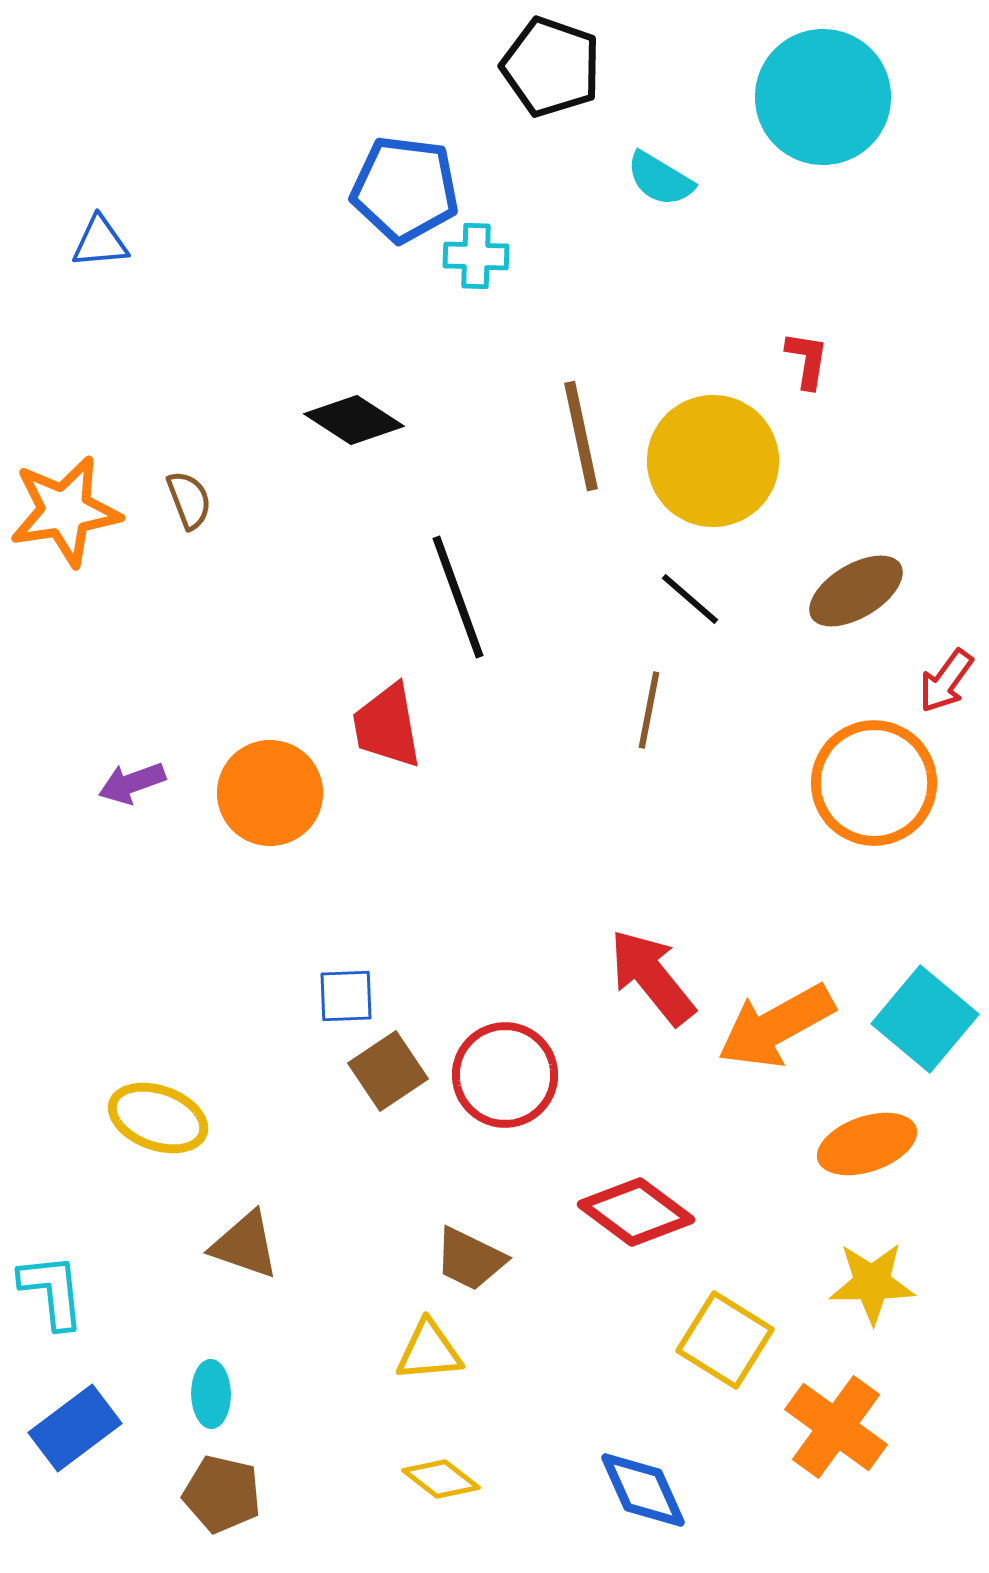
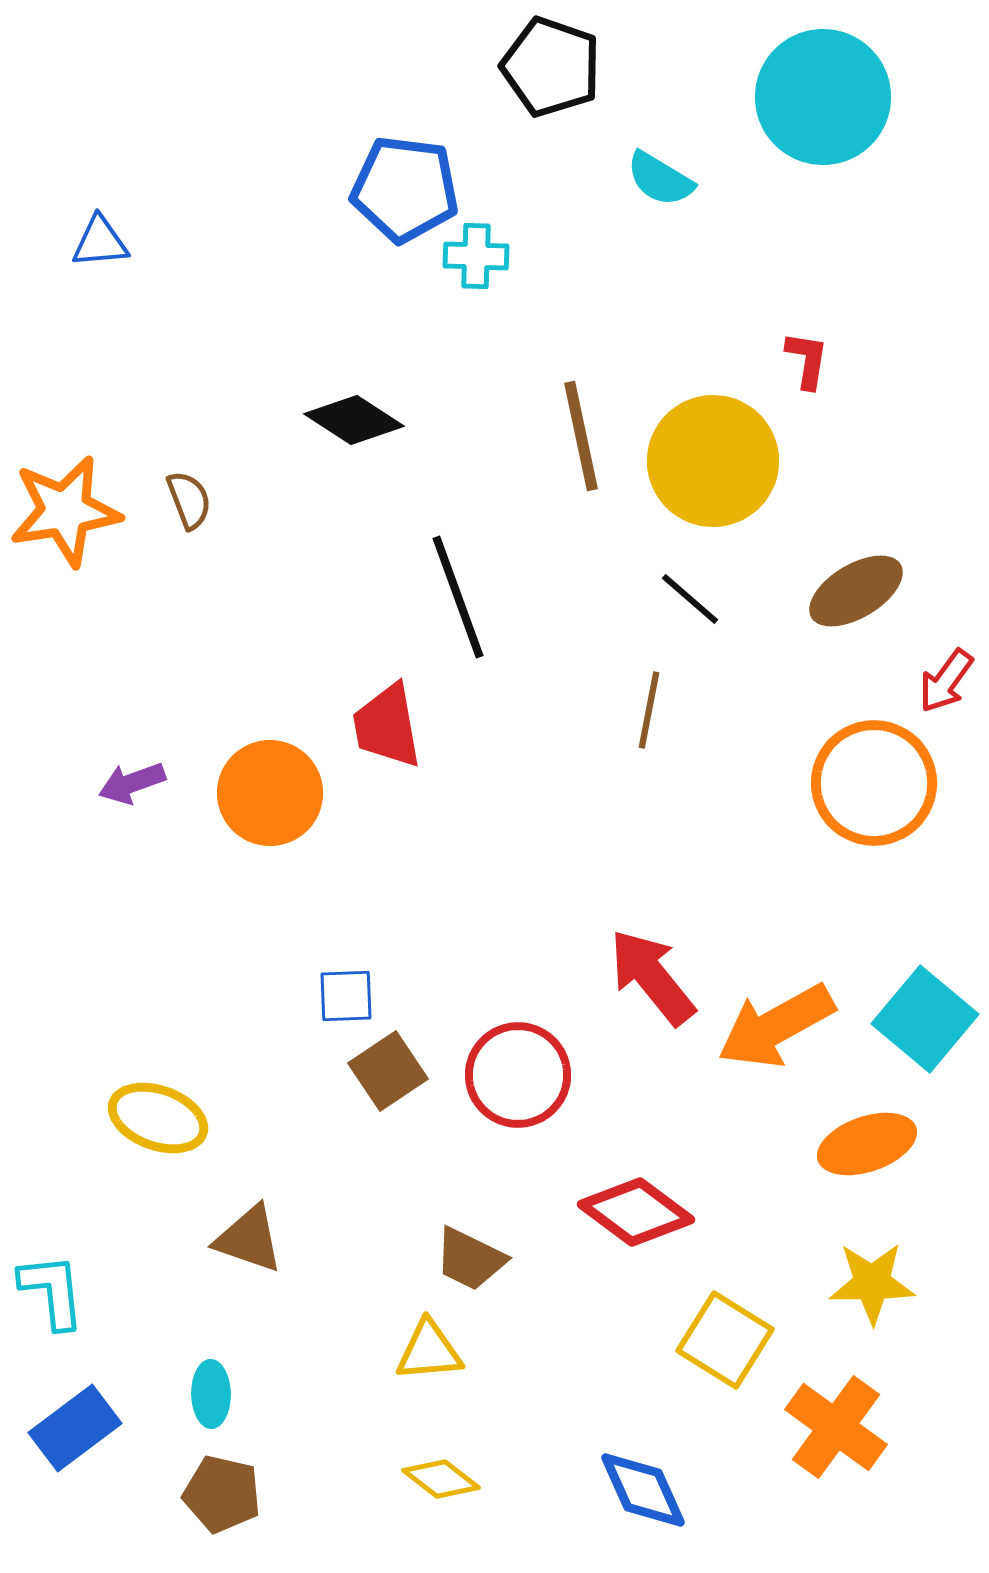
red circle at (505, 1075): moved 13 px right
brown triangle at (245, 1245): moved 4 px right, 6 px up
